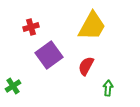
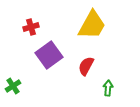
yellow trapezoid: moved 1 px up
